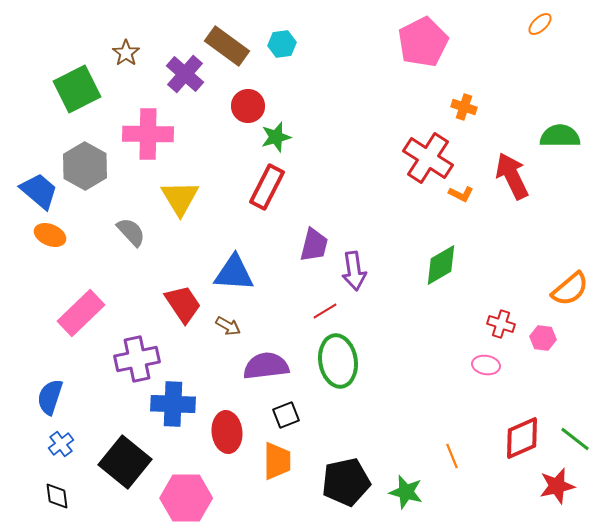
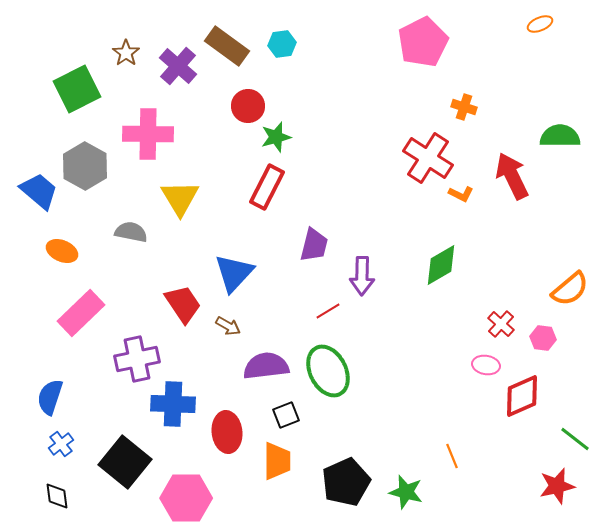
orange ellipse at (540, 24): rotated 20 degrees clockwise
purple cross at (185, 74): moved 7 px left, 8 px up
gray semicircle at (131, 232): rotated 36 degrees counterclockwise
orange ellipse at (50, 235): moved 12 px right, 16 px down
purple arrow at (354, 271): moved 8 px right, 5 px down; rotated 9 degrees clockwise
blue triangle at (234, 273): rotated 51 degrees counterclockwise
red line at (325, 311): moved 3 px right
red cross at (501, 324): rotated 24 degrees clockwise
green ellipse at (338, 361): moved 10 px left, 10 px down; rotated 18 degrees counterclockwise
red diamond at (522, 438): moved 42 px up
black pentagon at (346, 482): rotated 12 degrees counterclockwise
